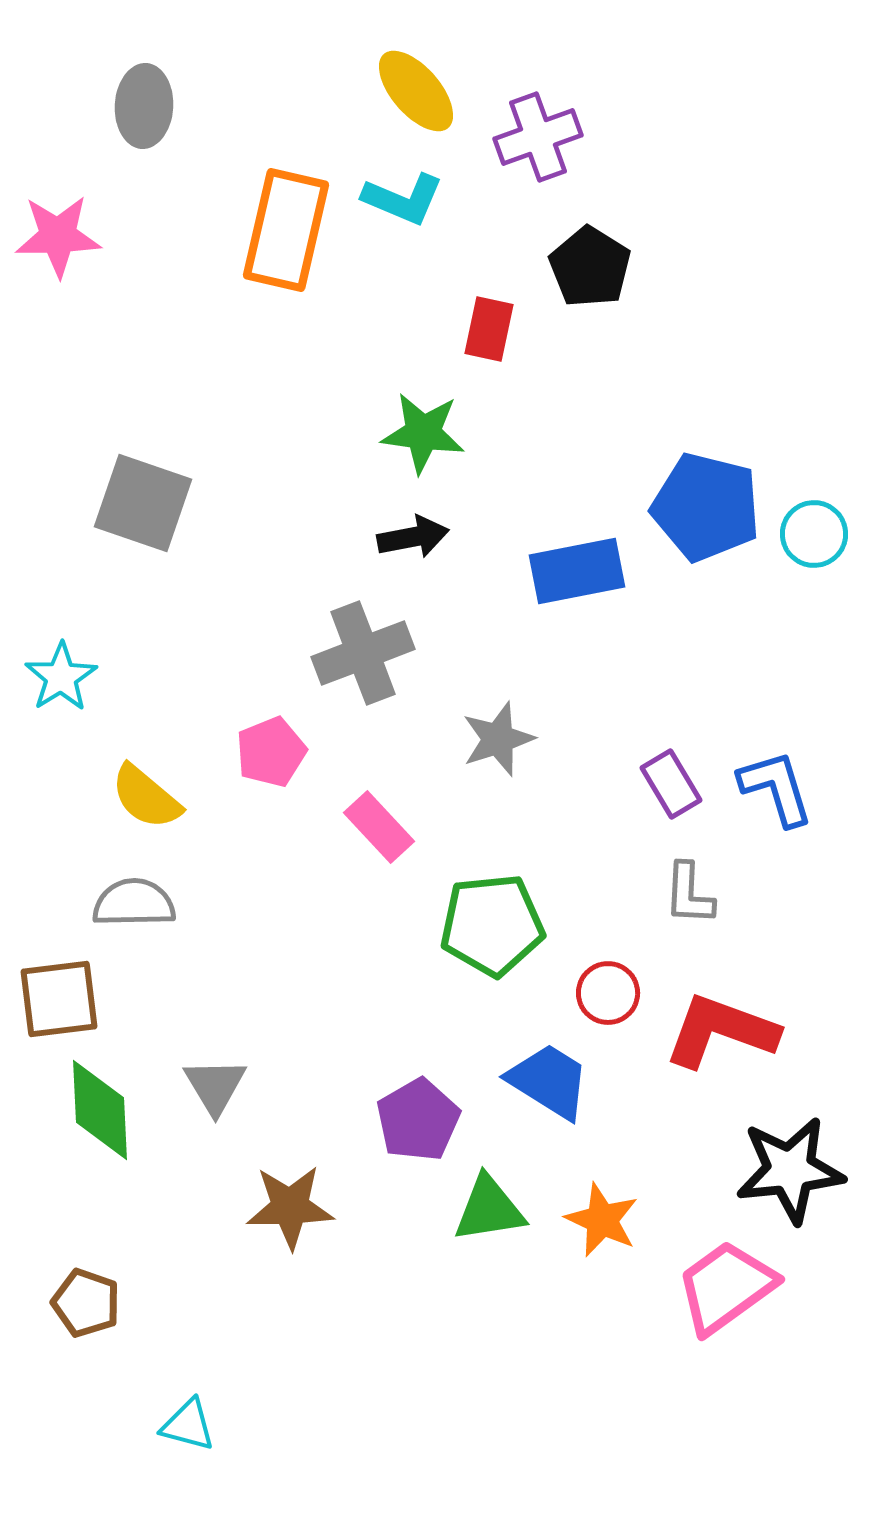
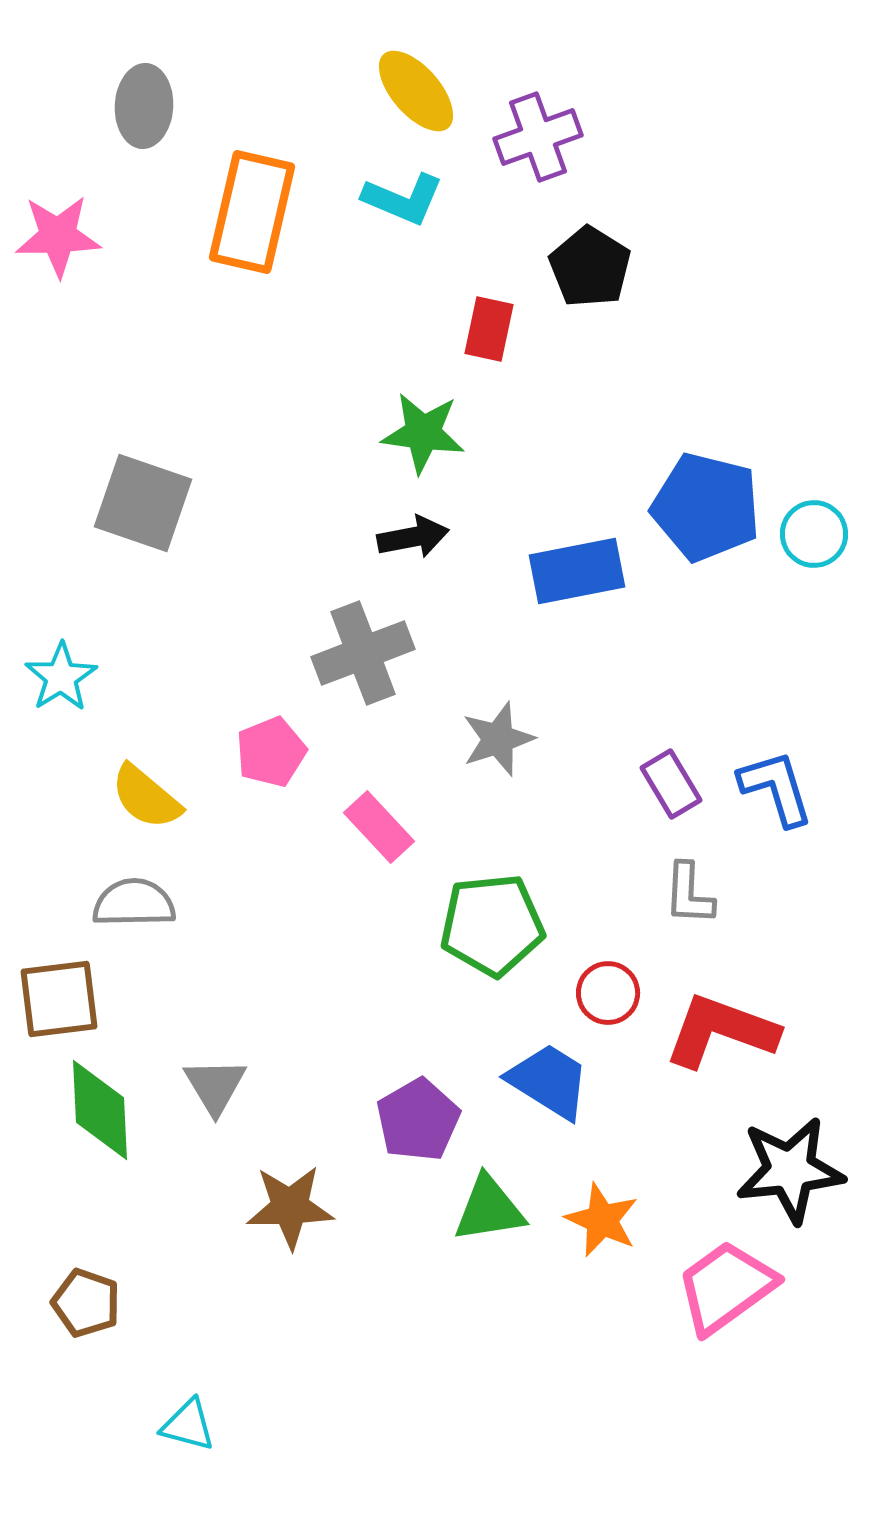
orange rectangle: moved 34 px left, 18 px up
